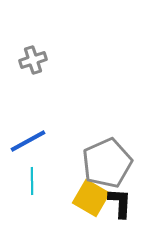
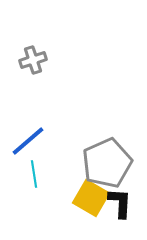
blue line: rotated 12 degrees counterclockwise
cyan line: moved 2 px right, 7 px up; rotated 8 degrees counterclockwise
